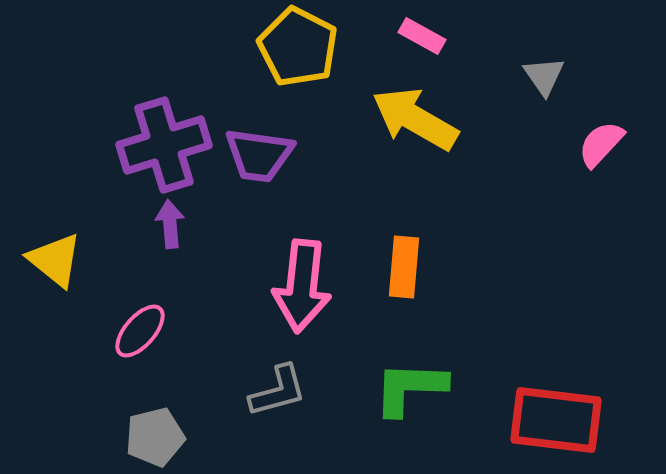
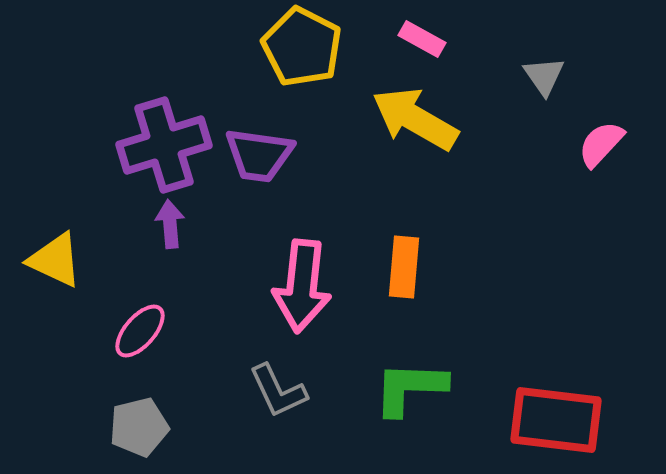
pink rectangle: moved 3 px down
yellow pentagon: moved 4 px right
yellow triangle: rotated 14 degrees counterclockwise
gray L-shape: rotated 80 degrees clockwise
gray pentagon: moved 16 px left, 10 px up
